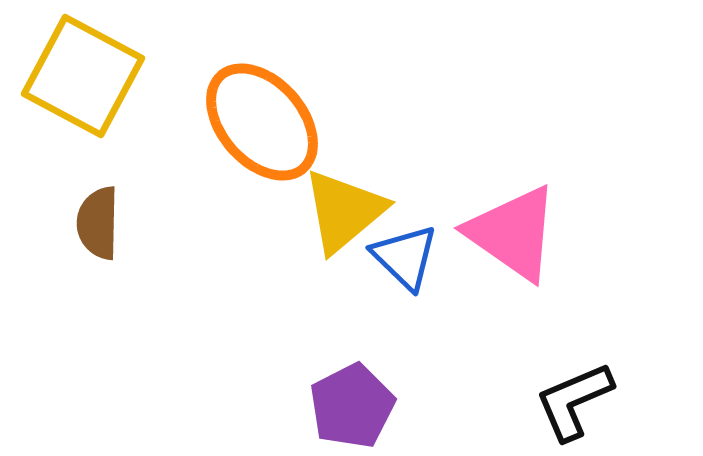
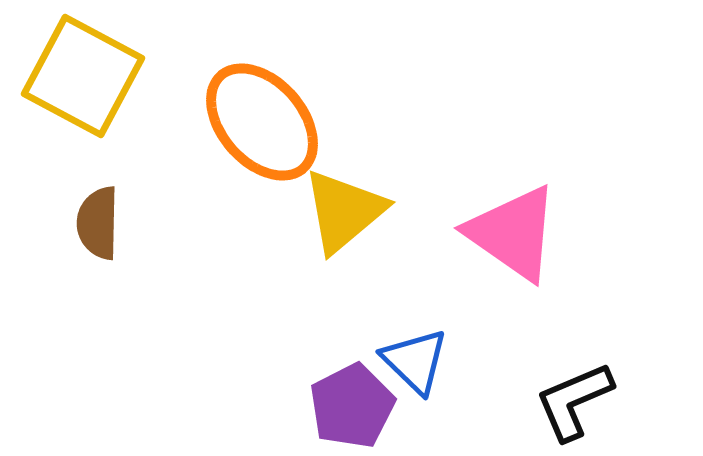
blue triangle: moved 10 px right, 104 px down
